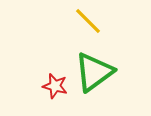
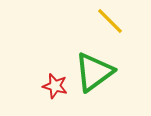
yellow line: moved 22 px right
